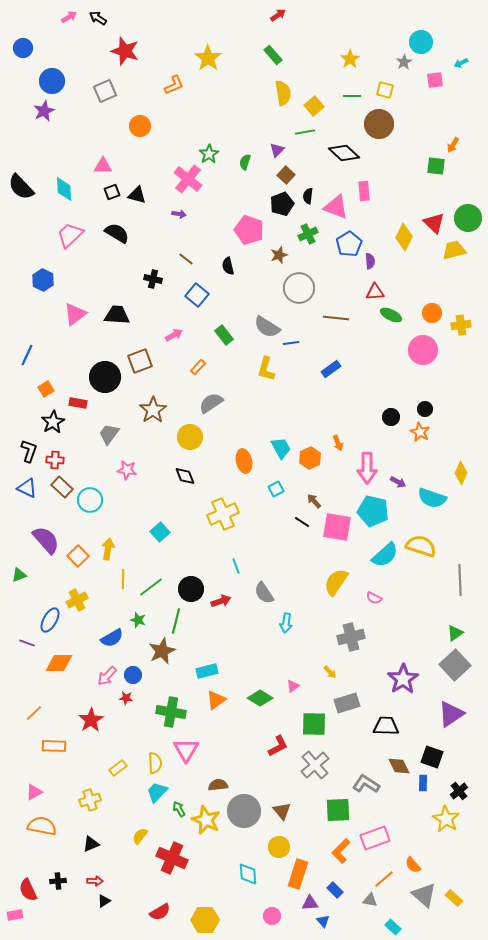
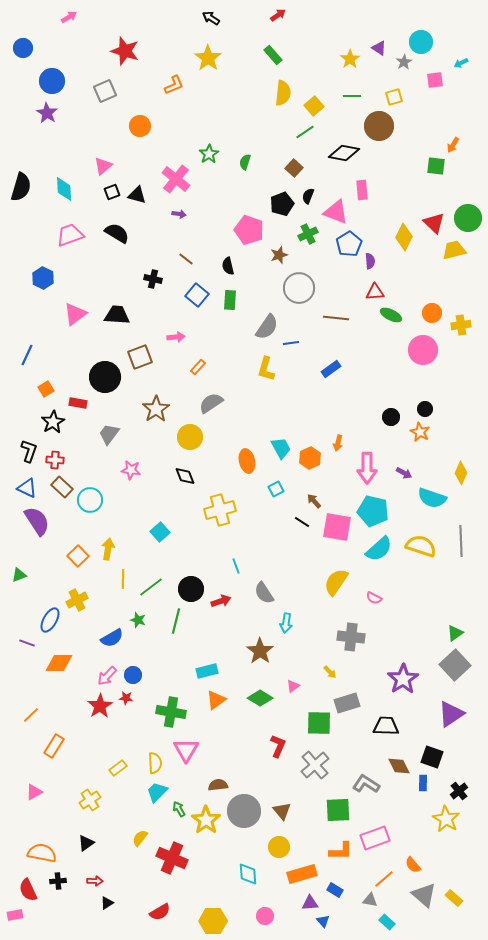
black arrow at (98, 18): moved 113 px right
yellow square at (385, 90): moved 9 px right, 7 px down; rotated 30 degrees counterclockwise
yellow semicircle at (283, 93): rotated 15 degrees clockwise
purple star at (44, 111): moved 3 px right, 2 px down; rotated 15 degrees counterclockwise
brown circle at (379, 124): moved 2 px down
green line at (305, 132): rotated 24 degrees counterclockwise
purple triangle at (277, 150): moved 102 px right, 102 px up; rotated 42 degrees counterclockwise
black diamond at (344, 153): rotated 32 degrees counterclockwise
pink triangle at (103, 166): rotated 42 degrees counterclockwise
brown square at (286, 175): moved 8 px right, 7 px up
pink cross at (188, 179): moved 12 px left
black semicircle at (21, 187): rotated 120 degrees counterclockwise
pink rectangle at (364, 191): moved 2 px left, 1 px up
black semicircle at (308, 196): rotated 14 degrees clockwise
pink triangle at (336, 207): moved 5 px down
pink trapezoid at (70, 235): rotated 24 degrees clockwise
blue hexagon at (43, 280): moved 2 px up
gray semicircle at (267, 327): rotated 88 degrees counterclockwise
pink arrow at (174, 335): moved 2 px right, 2 px down; rotated 24 degrees clockwise
green rectangle at (224, 335): moved 6 px right, 35 px up; rotated 42 degrees clockwise
brown square at (140, 361): moved 4 px up
brown star at (153, 410): moved 3 px right, 1 px up
orange arrow at (338, 443): rotated 35 degrees clockwise
orange ellipse at (244, 461): moved 3 px right
pink star at (127, 470): moved 4 px right
purple arrow at (398, 482): moved 6 px right, 9 px up
yellow cross at (223, 514): moved 3 px left, 4 px up; rotated 8 degrees clockwise
purple semicircle at (46, 540): moved 9 px left, 19 px up; rotated 8 degrees clockwise
cyan semicircle at (385, 555): moved 6 px left, 6 px up
gray line at (460, 580): moved 1 px right, 39 px up
gray cross at (351, 637): rotated 20 degrees clockwise
brown star at (162, 651): moved 98 px right; rotated 12 degrees counterclockwise
orange line at (34, 713): moved 3 px left, 2 px down
red star at (91, 720): moved 9 px right, 14 px up
green square at (314, 724): moved 5 px right, 1 px up
orange rectangle at (54, 746): rotated 60 degrees counterclockwise
red L-shape at (278, 746): rotated 40 degrees counterclockwise
yellow cross at (90, 800): rotated 15 degrees counterclockwise
yellow star at (206, 820): rotated 12 degrees clockwise
orange semicircle at (42, 826): moved 27 px down
yellow semicircle at (140, 836): moved 2 px down
black triangle at (91, 844): moved 5 px left, 1 px up; rotated 12 degrees counterclockwise
orange L-shape at (341, 851): rotated 135 degrees counterclockwise
orange rectangle at (298, 874): moved 4 px right; rotated 56 degrees clockwise
blue rectangle at (335, 890): rotated 14 degrees counterclockwise
black triangle at (104, 901): moved 3 px right, 2 px down
pink circle at (272, 916): moved 7 px left
yellow hexagon at (205, 920): moved 8 px right, 1 px down
cyan rectangle at (393, 927): moved 6 px left, 5 px up
